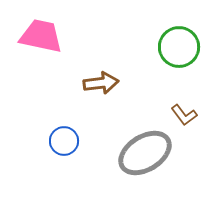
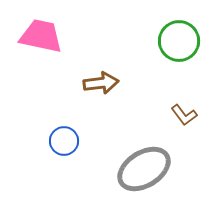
green circle: moved 6 px up
gray ellipse: moved 1 px left, 16 px down
